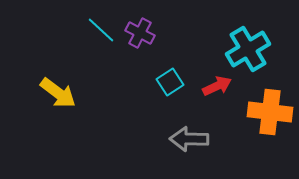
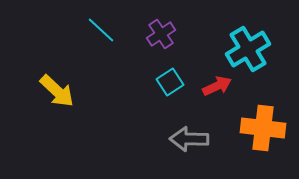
purple cross: moved 21 px right, 1 px down; rotated 28 degrees clockwise
yellow arrow: moved 1 px left, 2 px up; rotated 6 degrees clockwise
orange cross: moved 7 px left, 16 px down
